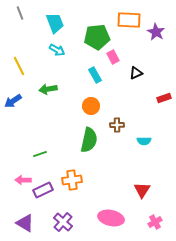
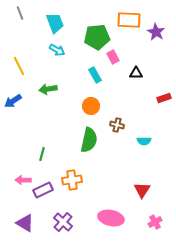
black triangle: rotated 24 degrees clockwise
brown cross: rotated 16 degrees clockwise
green line: moved 2 px right; rotated 56 degrees counterclockwise
